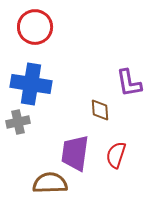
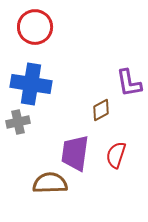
brown diamond: moved 1 px right; rotated 65 degrees clockwise
